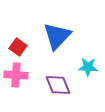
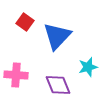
red square: moved 7 px right, 25 px up
cyan star: rotated 18 degrees counterclockwise
